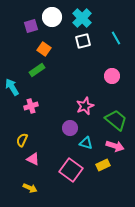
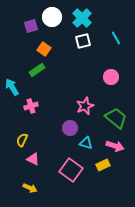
pink circle: moved 1 px left, 1 px down
green trapezoid: moved 2 px up
